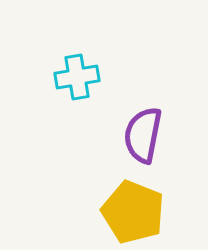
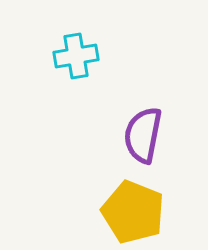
cyan cross: moved 1 px left, 21 px up
